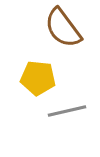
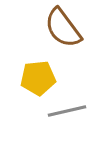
yellow pentagon: rotated 12 degrees counterclockwise
